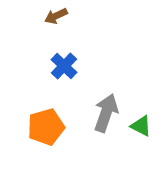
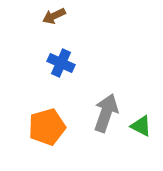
brown arrow: moved 2 px left
blue cross: moved 3 px left, 3 px up; rotated 20 degrees counterclockwise
orange pentagon: moved 1 px right
